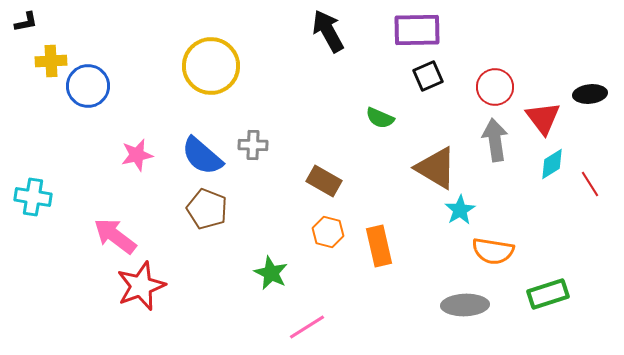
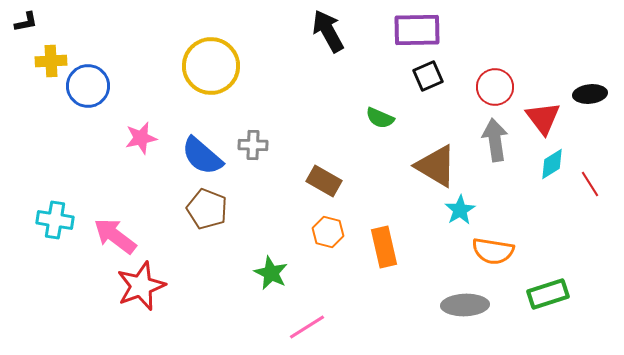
pink star: moved 4 px right, 17 px up
brown triangle: moved 2 px up
cyan cross: moved 22 px right, 23 px down
orange rectangle: moved 5 px right, 1 px down
